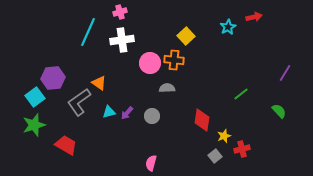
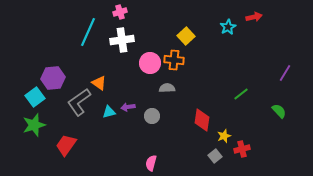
purple arrow: moved 1 px right, 6 px up; rotated 40 degrees clockwise
red trapezoid: rotated 85 degrees counterclockwise
